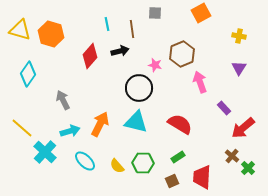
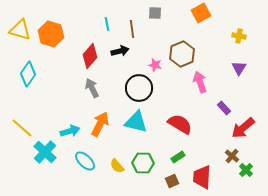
gray arrow: moved 29 px right, 12 px up
green cross: moved 2 px left, 2 px down
